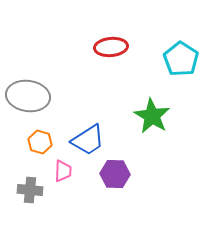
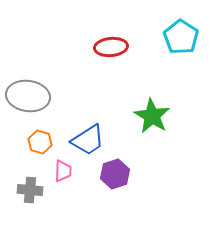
cyan pentagon: moved 22 px up
purple hexagon: rotated 20 degrees counterclockwise
